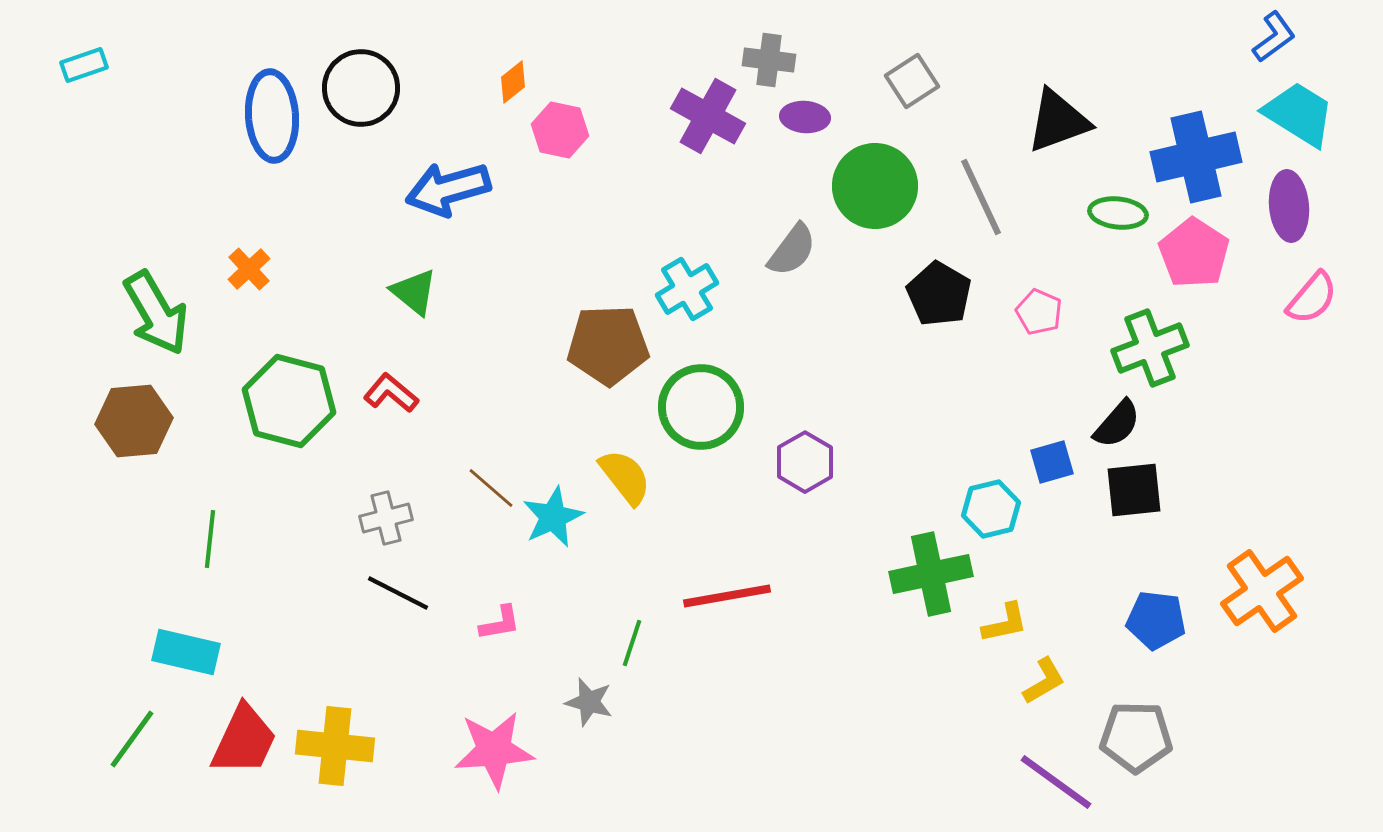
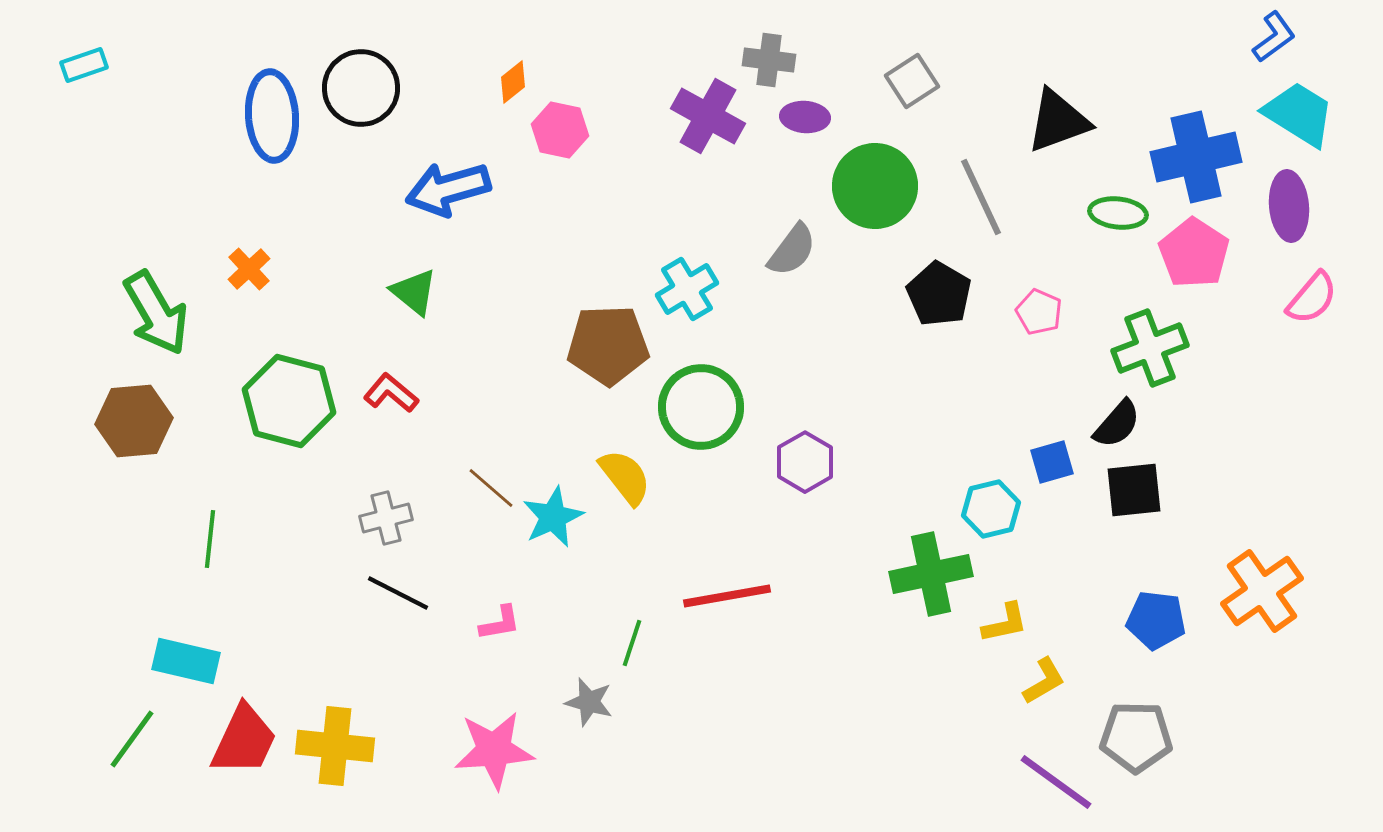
cyan rectangle at (186, 652): moved 9 px down
